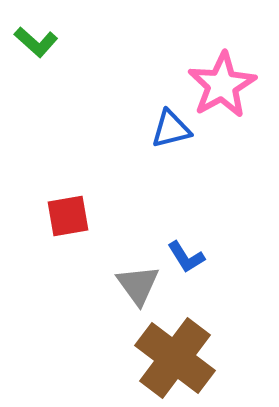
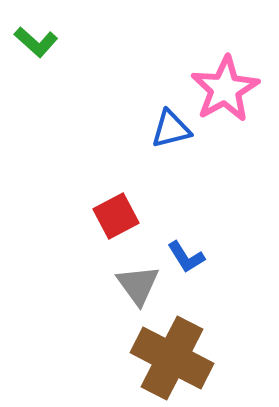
pink star: moved 3 px right, 4 px down
red square: moved 48 px right; rotated 18 degrees counterclockwise
brown cross: moved 3 px left; rotated 10 degrees counterclockwise
